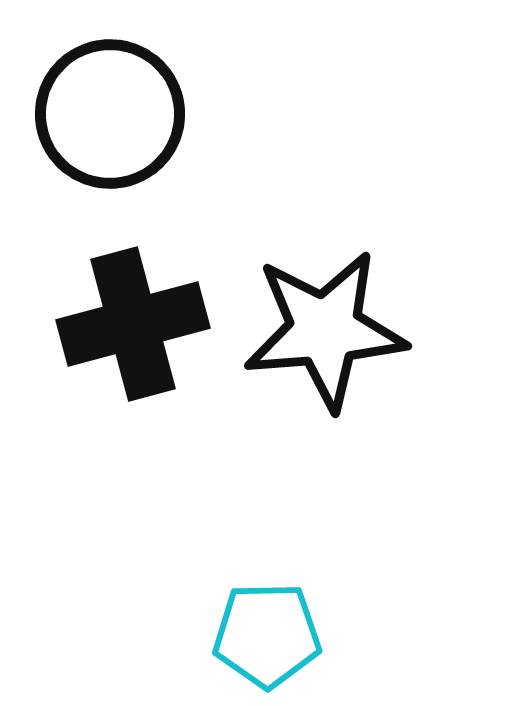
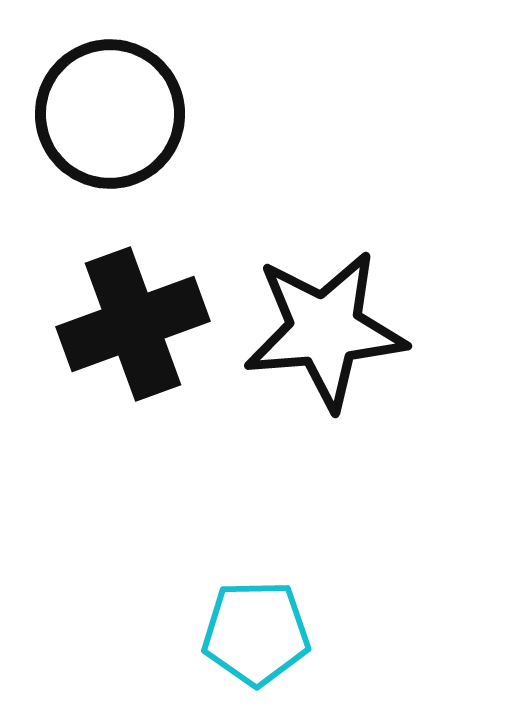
black cross: rotated 5 degrees counterclockwise
cyan pentagon: moved 11 px left, 2 px up
